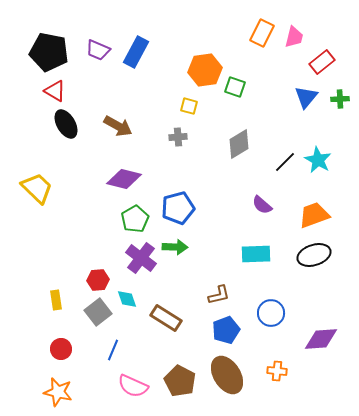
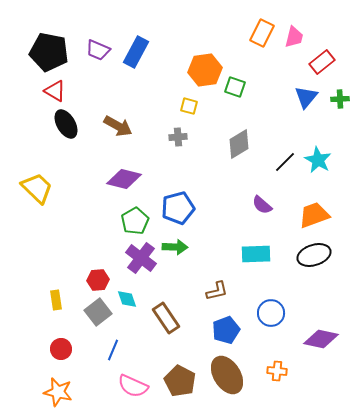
green pentagon at (135, 219): moved 2 px down
brown L-shape at (219, 295): moved 2 px left, 4 px up
brown rectangle at (166, 318): rotated 24 degrees clockwise
purple diamond at (321, 339): rotated 16 degrees clockwise
